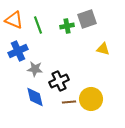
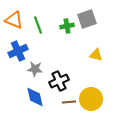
yellow triangle: moved 7 px left, 6 px down
